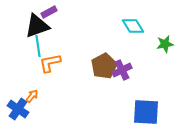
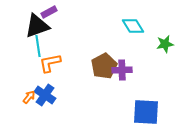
purple cross: rotated 24 degrees clockwise
orange arrow: moved 3 px left, 1 px down
blue cross: moved 27 px right, 14 px up
